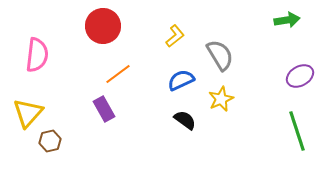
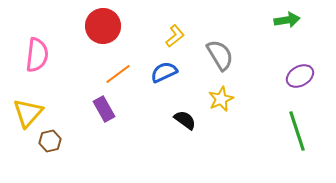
blue semicircle: moved 17 px left, 8 px up
